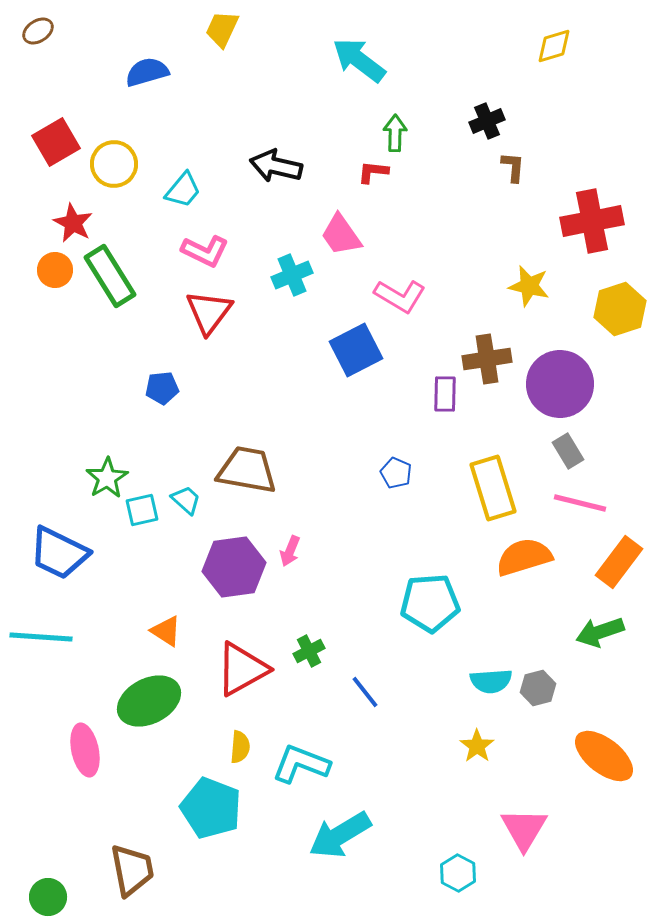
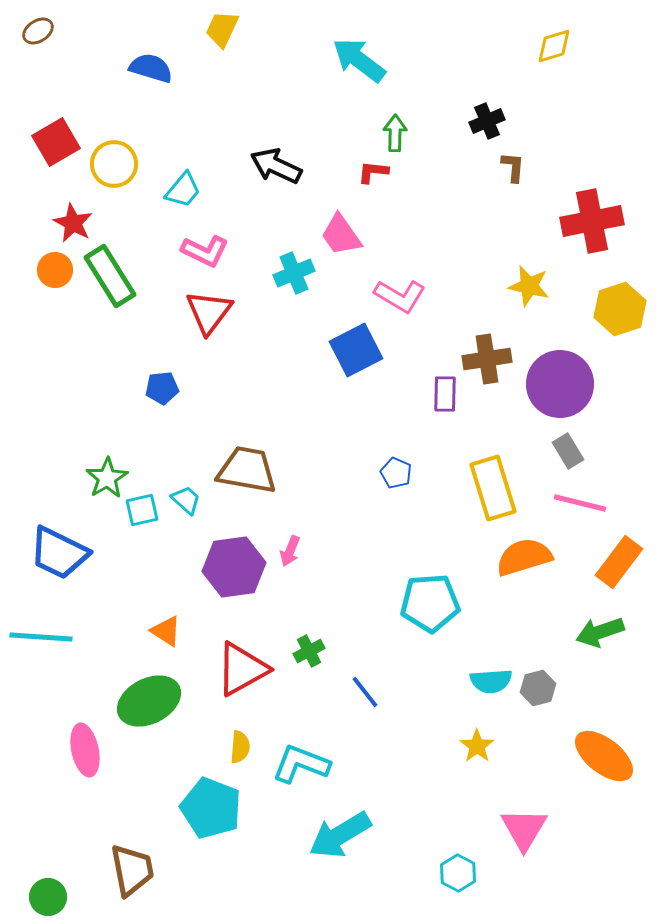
blue semicircle at (147, 72): moved 4 px right, 4 px up; rotated 33 degrees clockwise
black arrow at (276, 166): rotated 12 degrees clockwise
cyan cross at (292, 275): moved 2 px right, 2 px up
